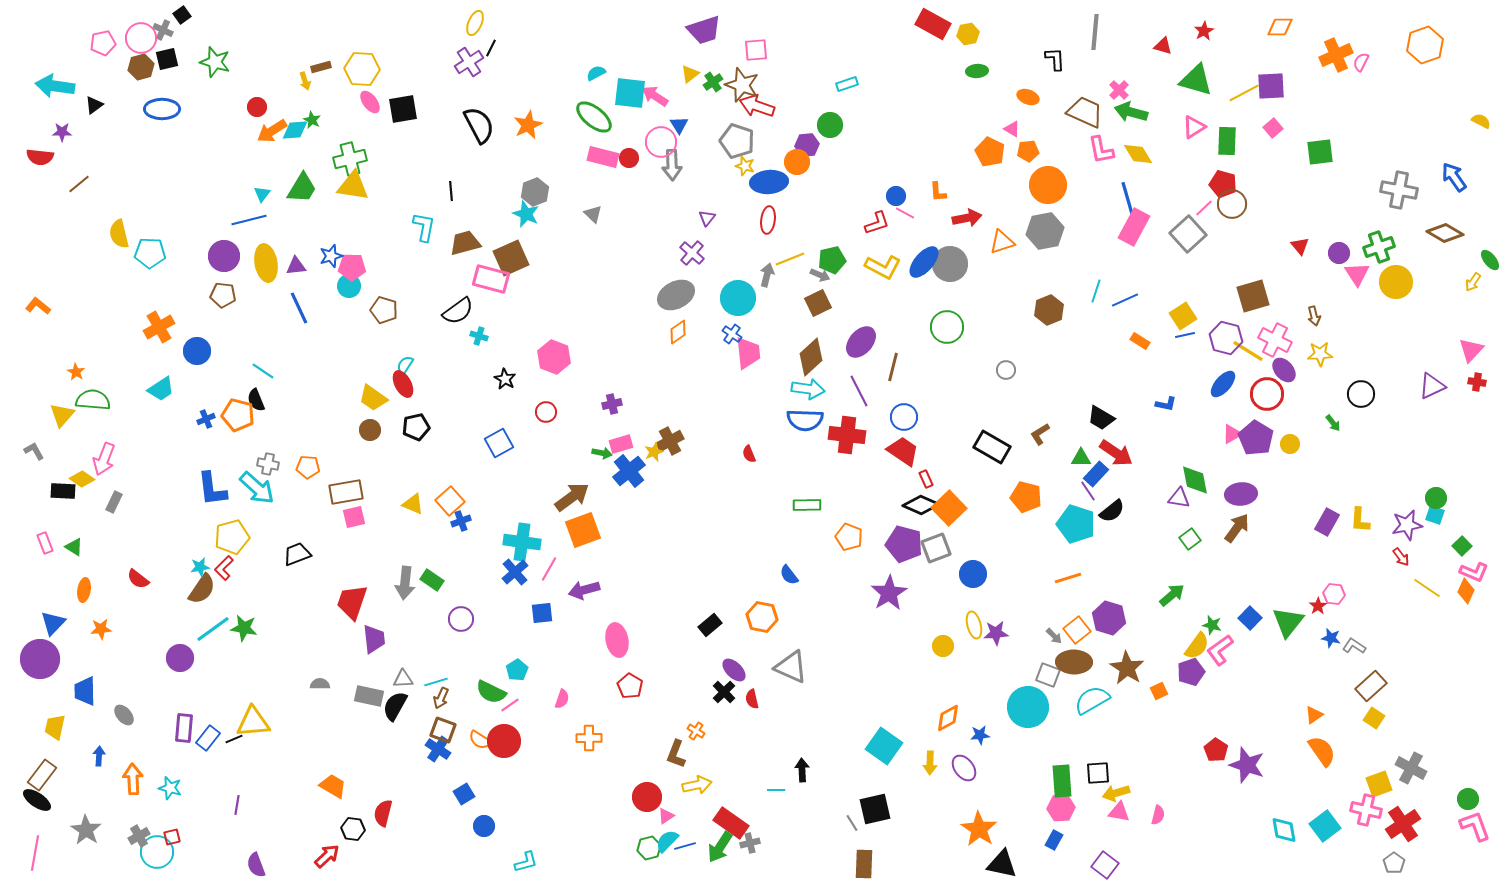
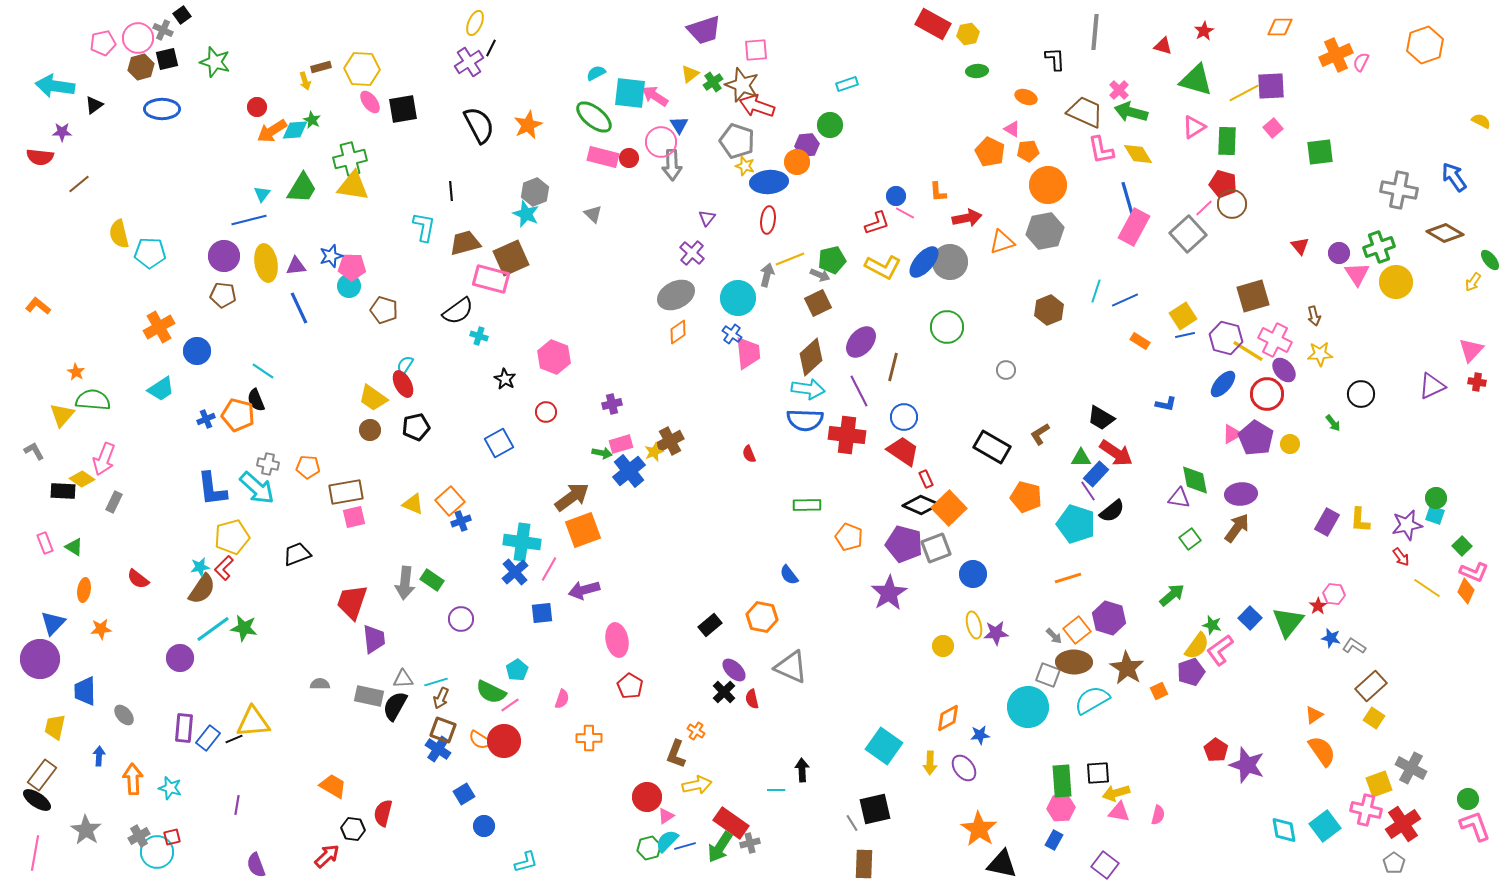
pink circle at (141, 38): moved 3 px left
orange ellipse at (1028, 97): moved 2 px left
gray circle at (950, 264): moved 2 px up
